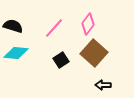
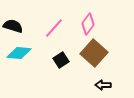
cyan diamond: moved 3 px right
